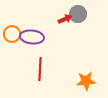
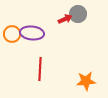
purple ellipse: moved 4 px up
